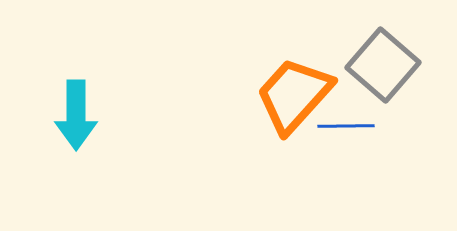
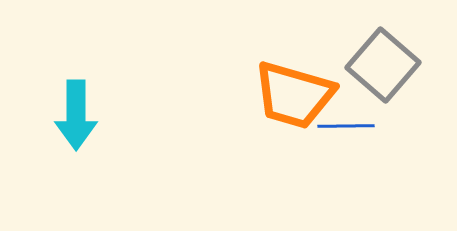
orange trapezoid: rotated 116 degrees counterclockwise
